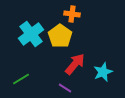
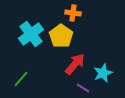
orange cross: moved 1 px right, 1 px up
yellow pentagon: moved 1 px right
cyan star: moved 1 px down
green line: rotated 18 degrees counterclockwise
purple line: moved 18 px right
